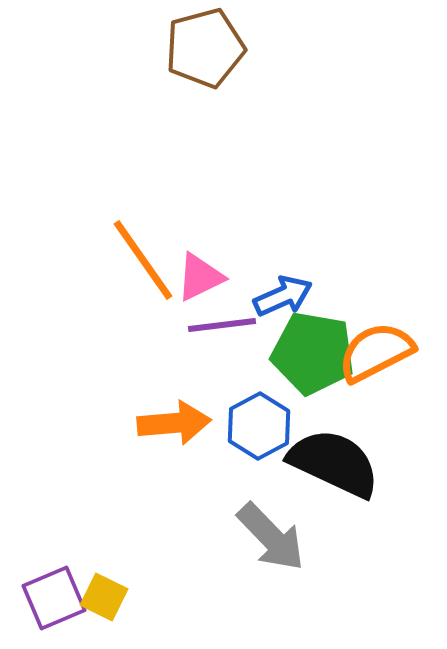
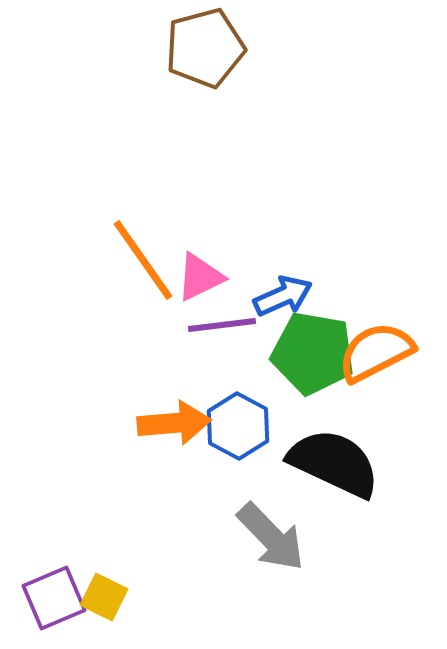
blue hexagon: moved 21 px left; rotated 4 degrees counterclockwise
